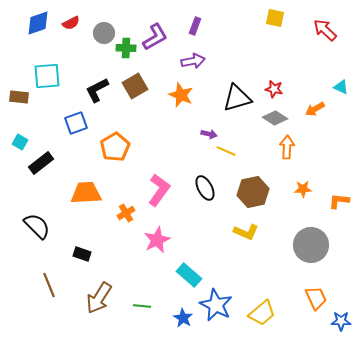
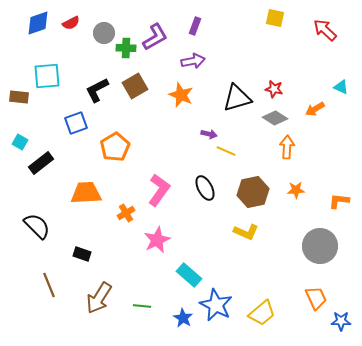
orange star at (303, 189): moved 7 px left, 1 px down
gray circle at (311, 245): moved 9 px right, 1 px down
